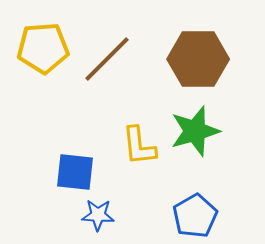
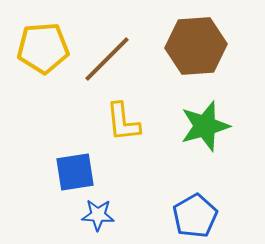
brown hexagon: moved 2 px left, 13 px up; rotated 4 degrees counterclockwise
green star: moved 10 px right, 5 px up
yellow L-shape: moved 16 px left, 24 px up
blue square: rotated 15 degrees counterclockwise
